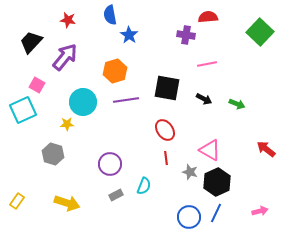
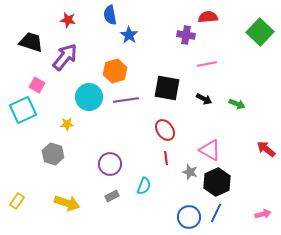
black trapezoid: rotated 65 degrees clockwise
cyan circle: moved 6 px right, 5 px up
gray rectangle: moved 4 px left, 1 px down
pink arrow: moved 3 px right, 3 px down
